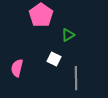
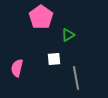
pink pentagon: moved 2 px down
white square: rotated 32 degrees counterclockwise
gray line: rotated 10 degrees counterclockwise
